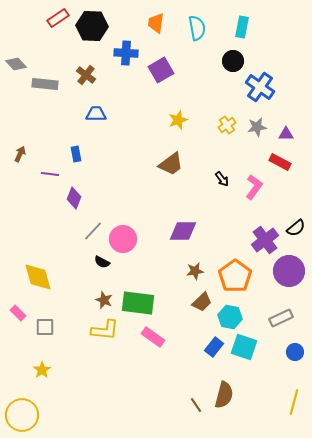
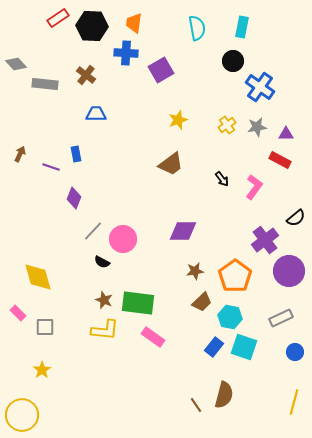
orange trapezoid at (156, 23): moved 22 px left
red rectangle at (280, 162): moved 2 px up
purple line at (50, 174): moved 1 px right, 7 px up; rotated 12 degrees clockwise
black semicircle at (296, 228): moved 10 px up
